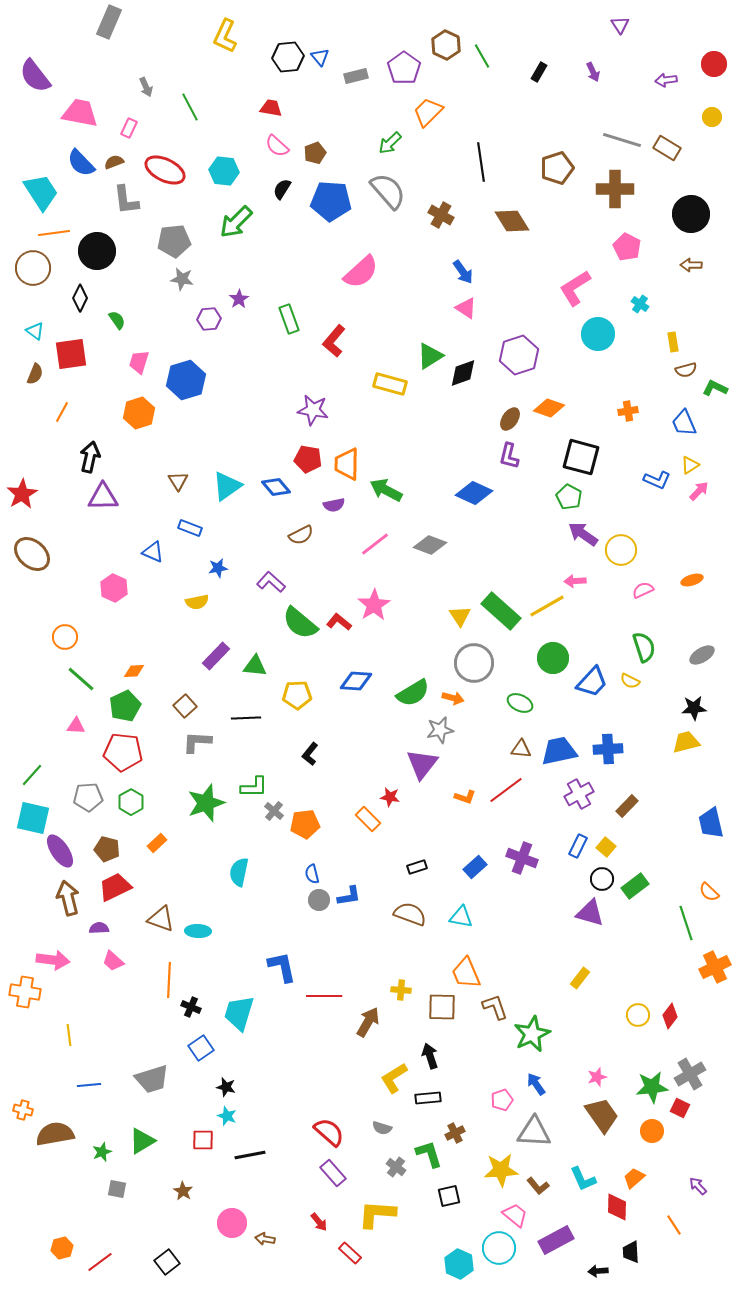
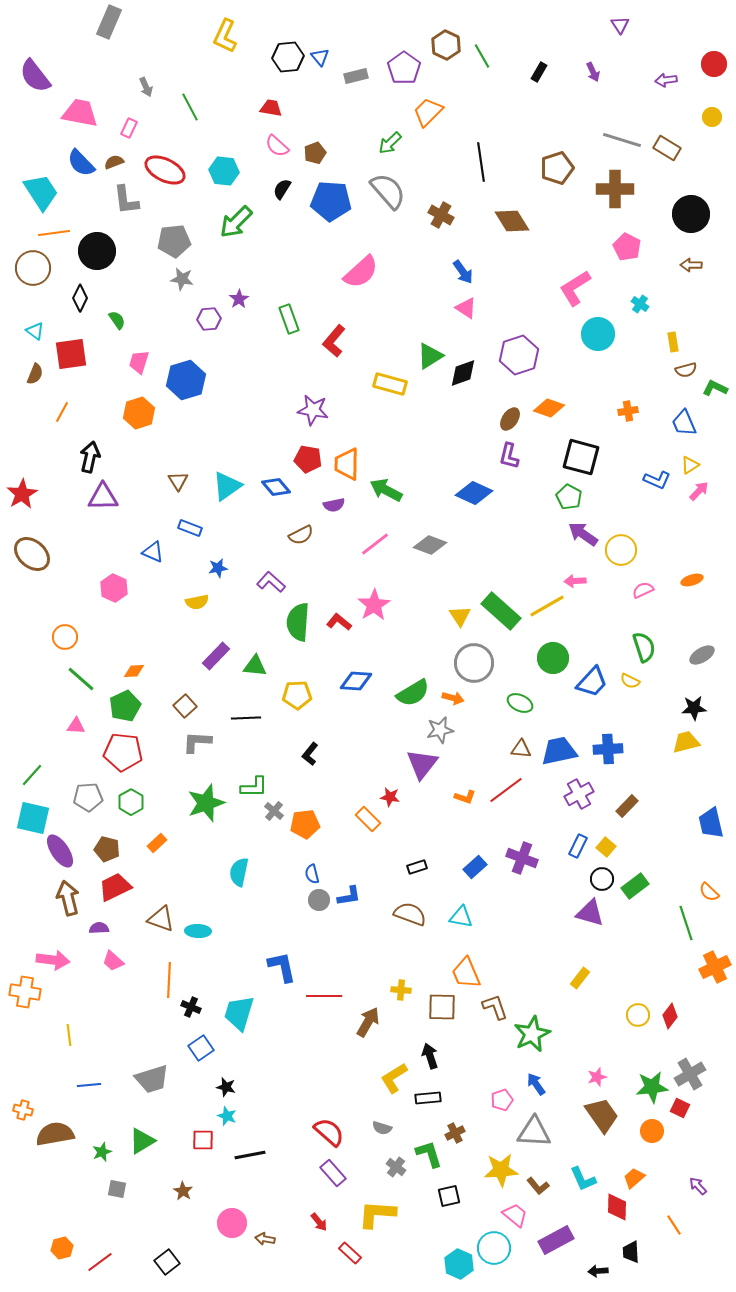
green semicircle at (300, 623): moved 2 px left, 1 px up; rotated 54 degrees clockwise
cyan circle at (499, 1248): moved 5 px left
